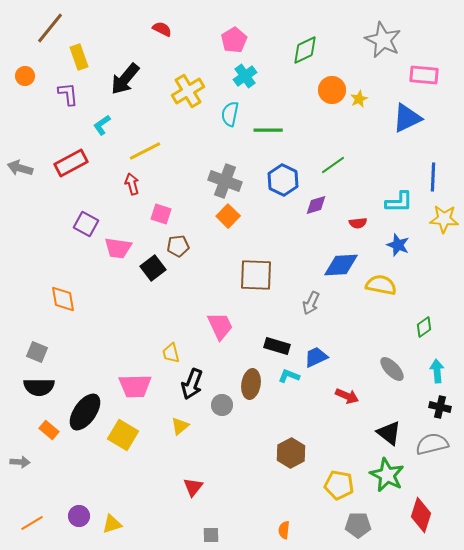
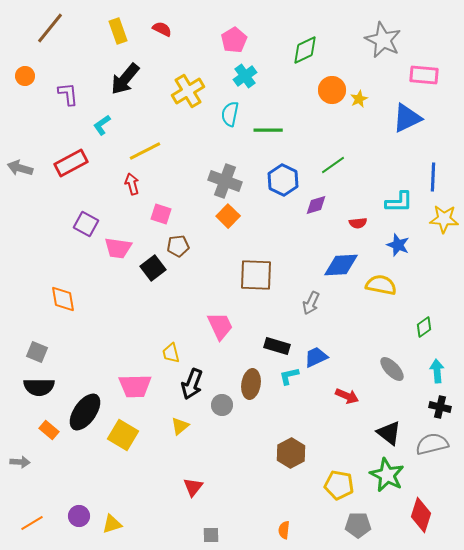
yellow rectangle at (79, 57): moved 39 px right, 26 px up
cyan L-shape at (289, 376): rotated 35 degrees counterclockwise
